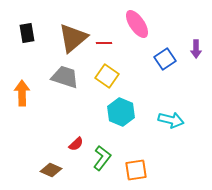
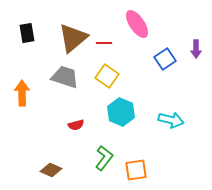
red semicircle: moved 19 px up; rotated 28 degrees clockwise
green L-shape: moved 2 px right
